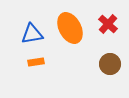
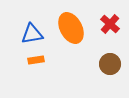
red cross: moved 2 px right
orange ellipse: moved 1 px right
orange rectangle: moved 2 px up
